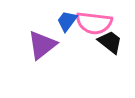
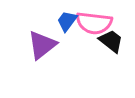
black trapezoid: moved 1 px right, 1 px up
